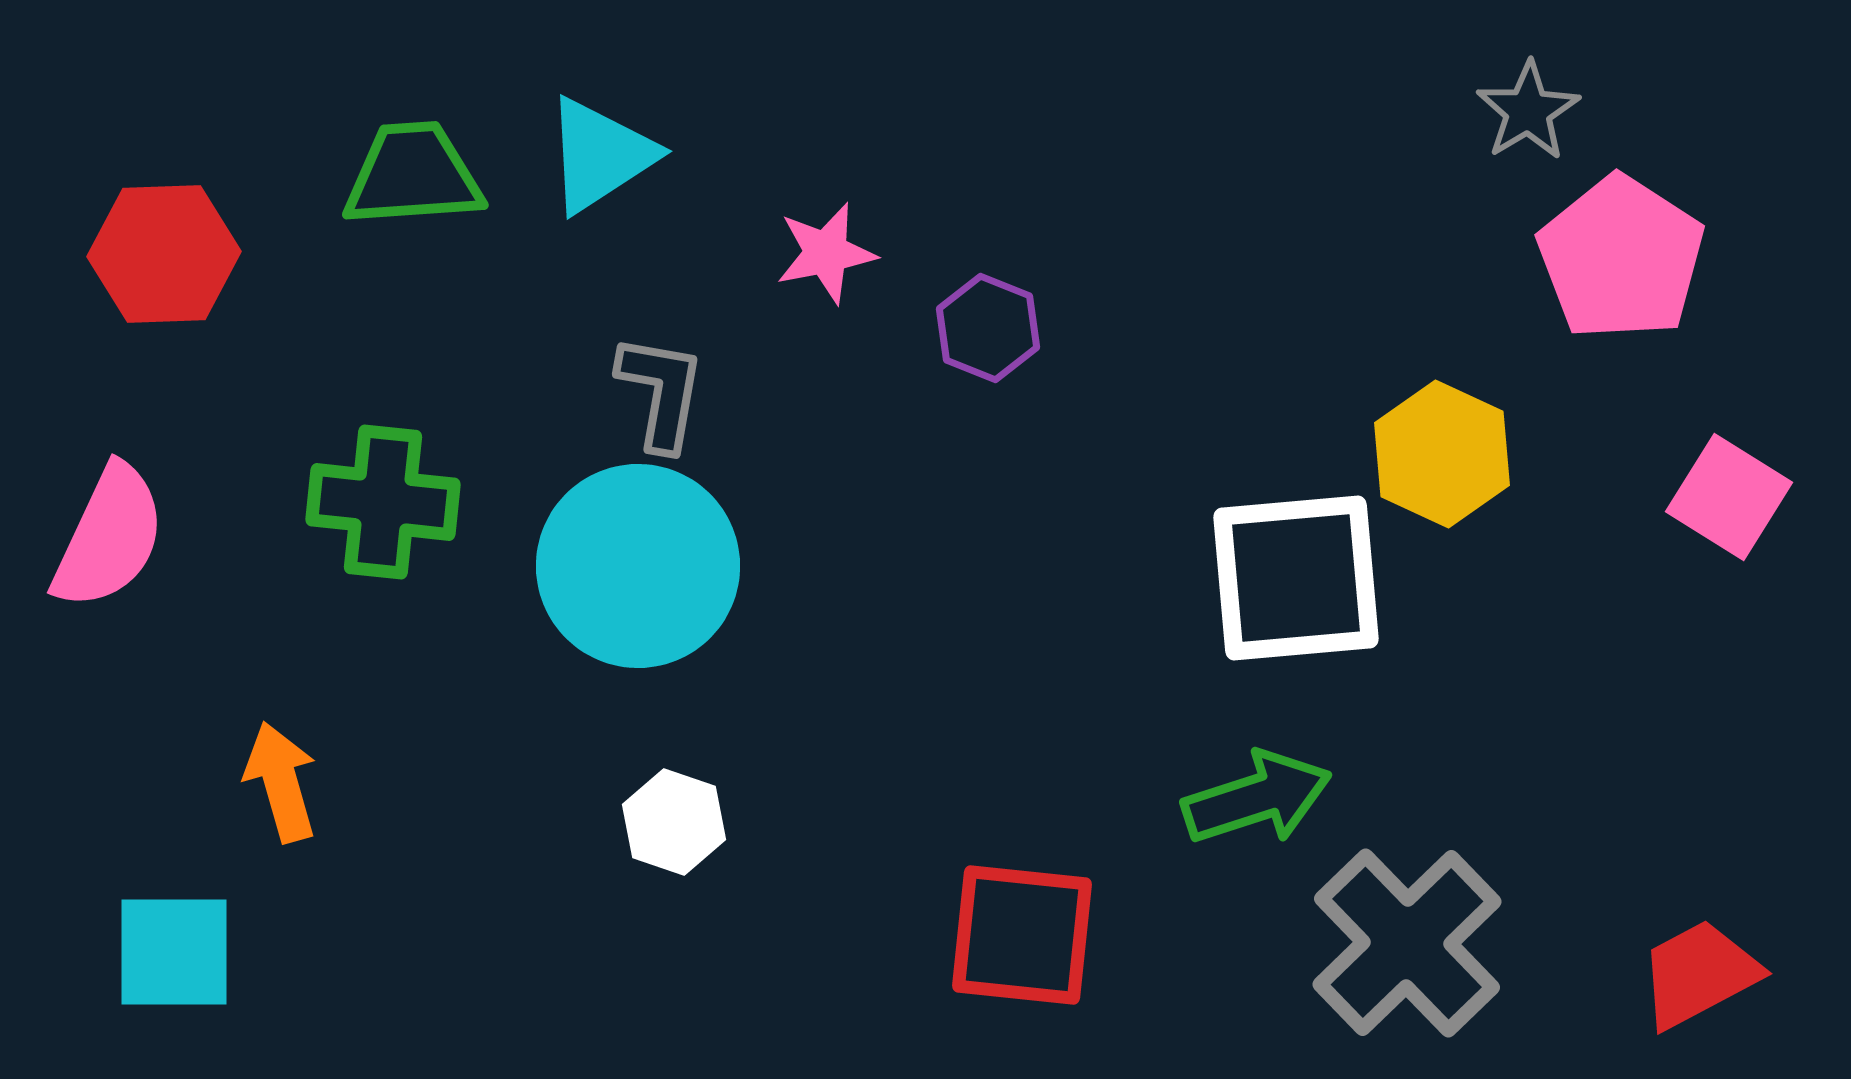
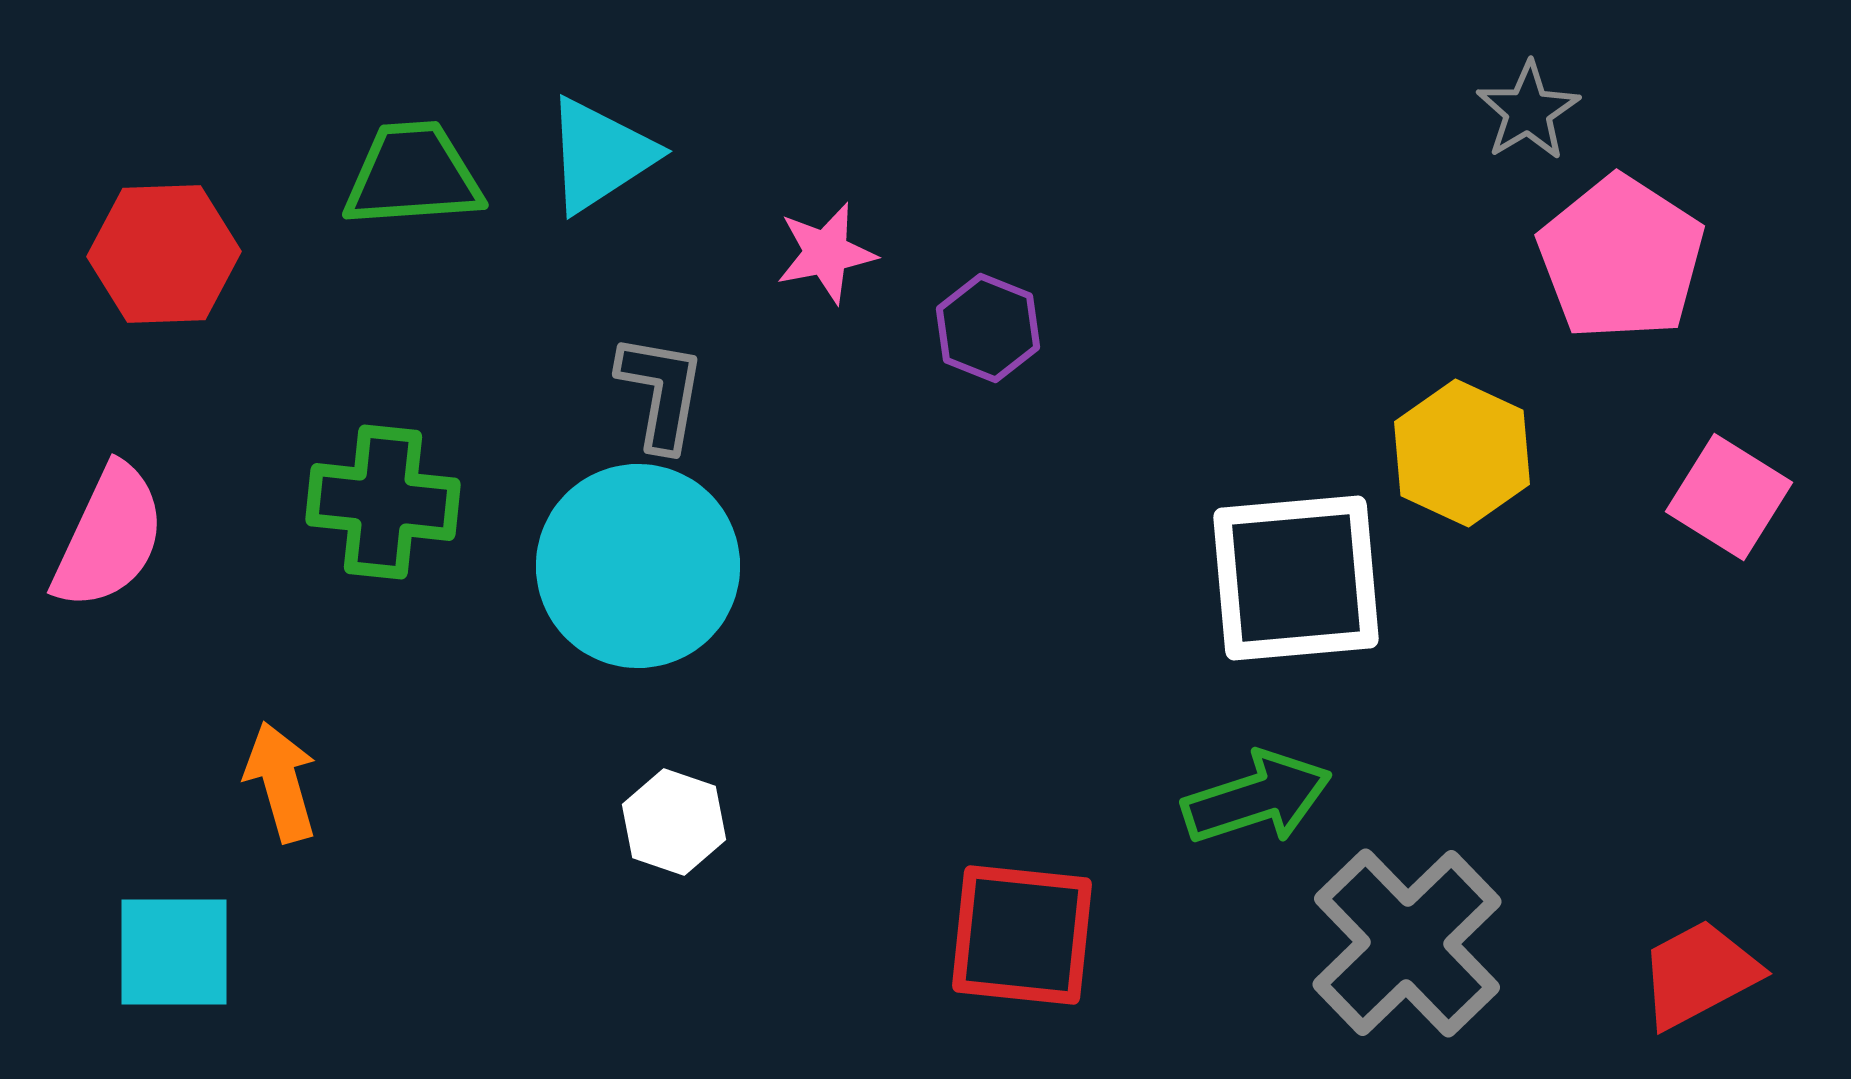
yellow hexagon: moved 20 px right, 1 px up
